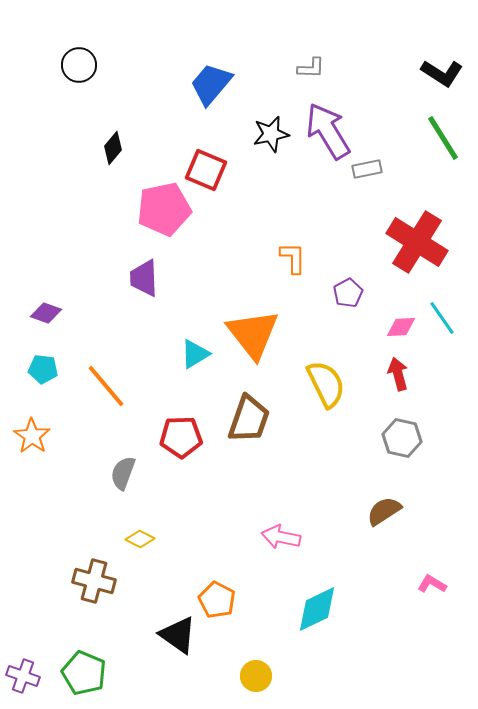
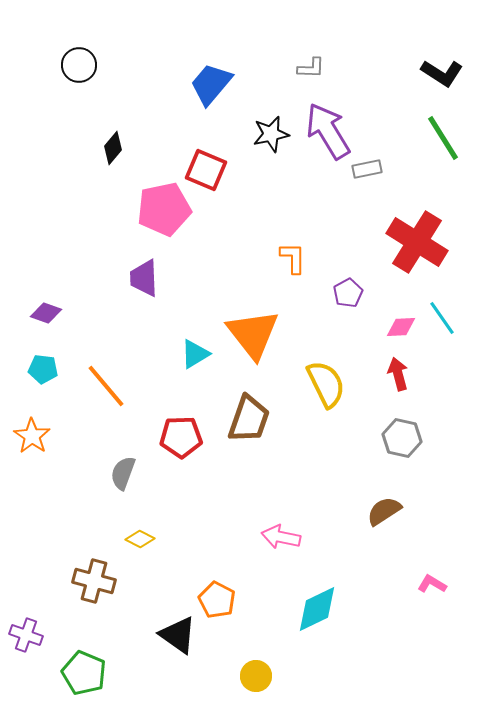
purple cross: moved 3 px right, 41 px up
